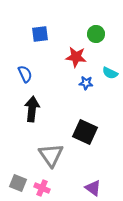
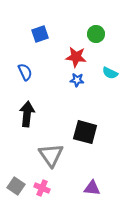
blue square: rotated 12 degrees counterclockwise
blue semicircle: moved 2 px up
blue star: moved 9 px left, 3 px up
black arrow: moved 5 px left, 5 px down
black square: rotated 10 degrees counterclockwise
gray square: moved 2 px left, 3 px down; rotated 12 degrees clockwise
purple triangle: moved 1 px left; rotated 30 degrees counterclockwise
